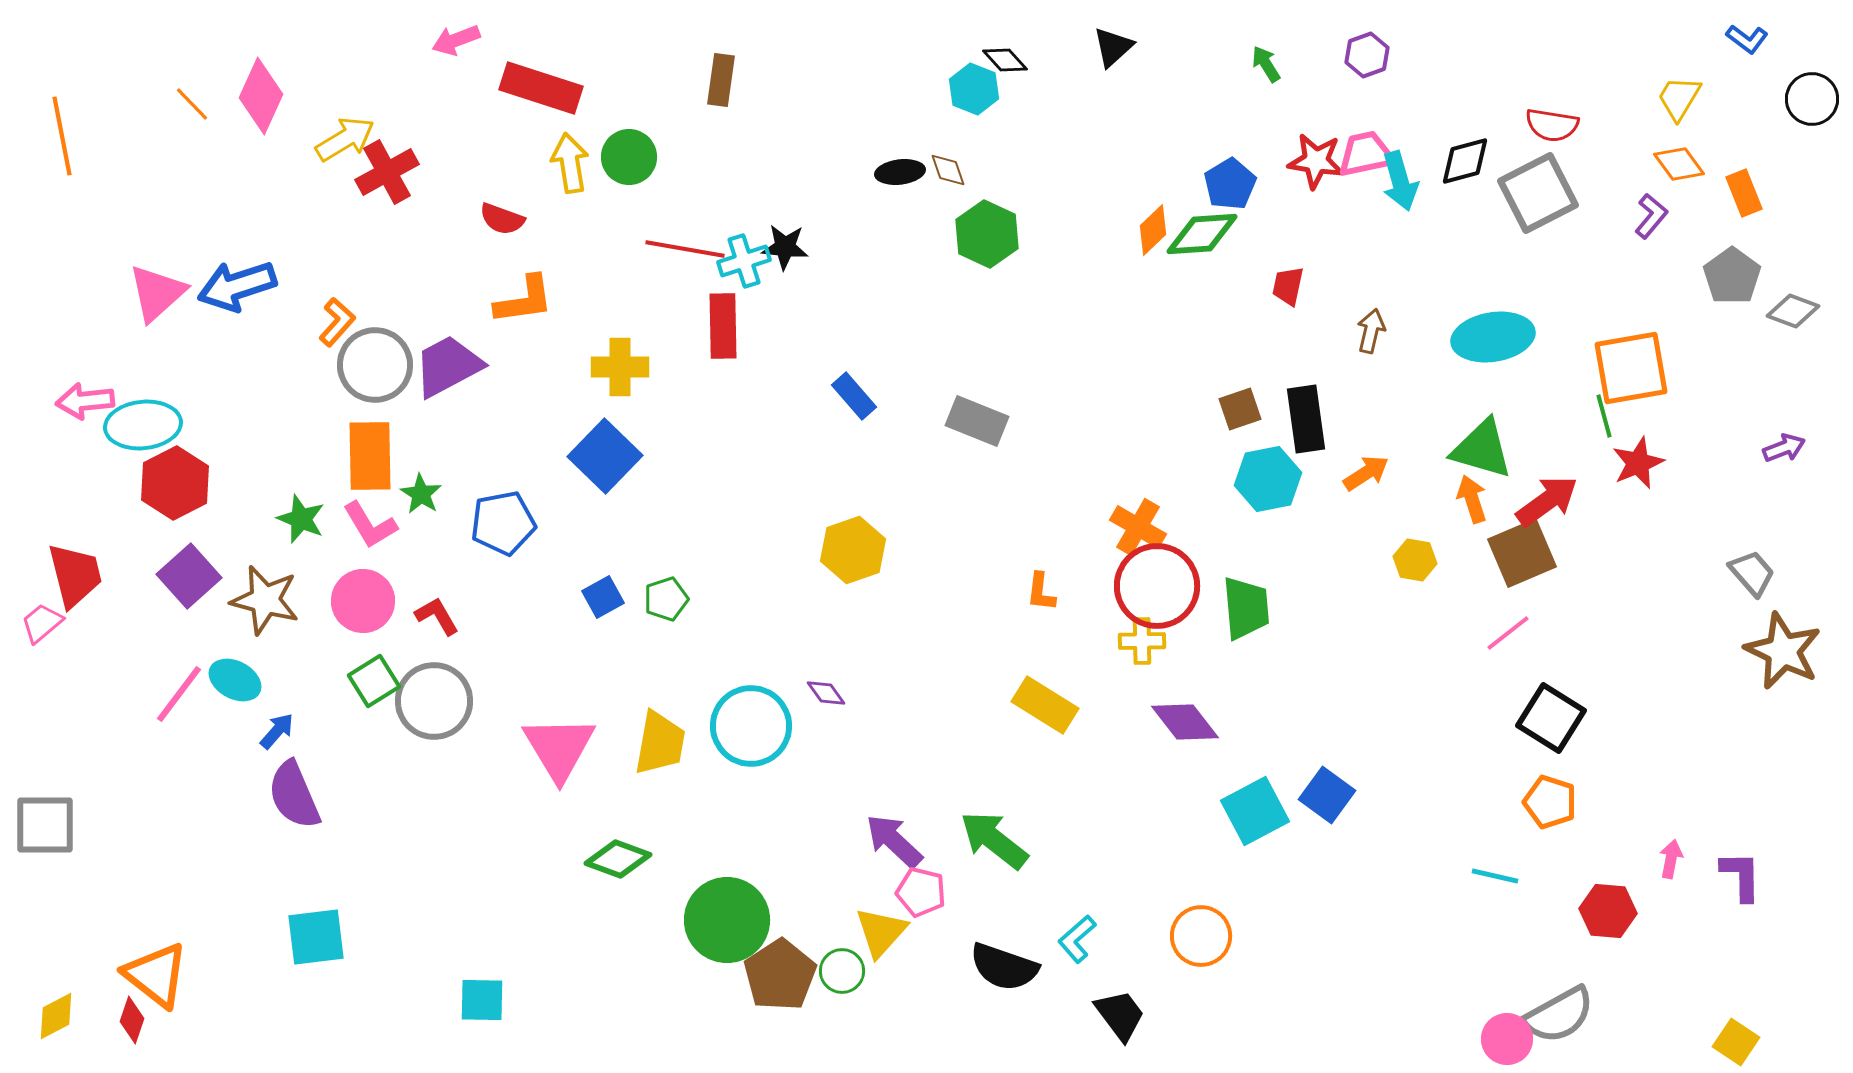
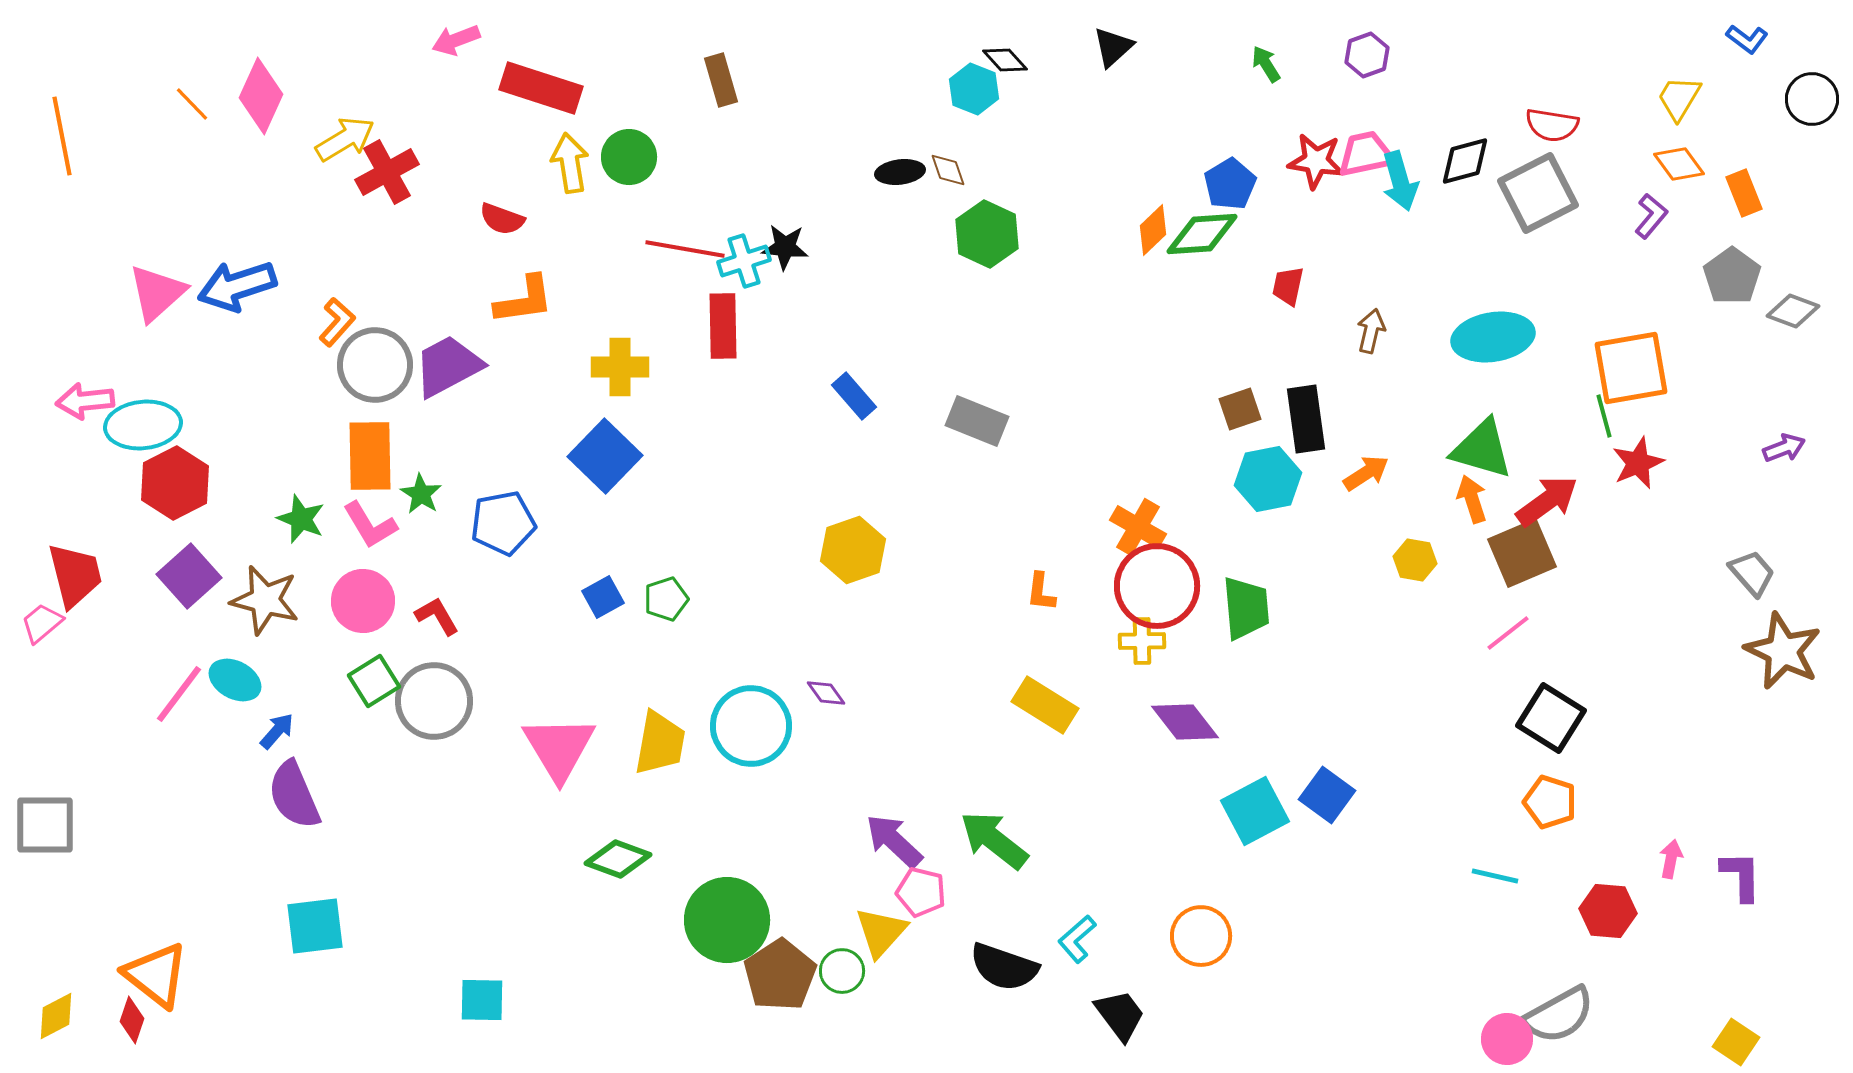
brown rectangle at (721, 80): rotated 24 degrees counterclockwise
cyan square at (316, 937): moved 1 px left, 11 px up
